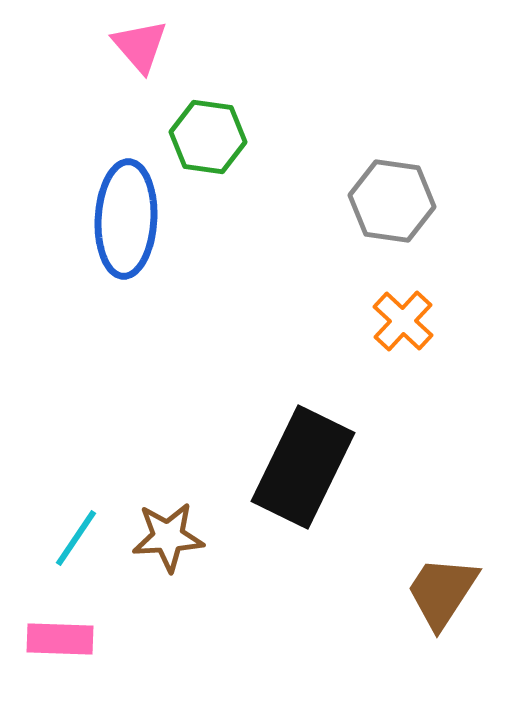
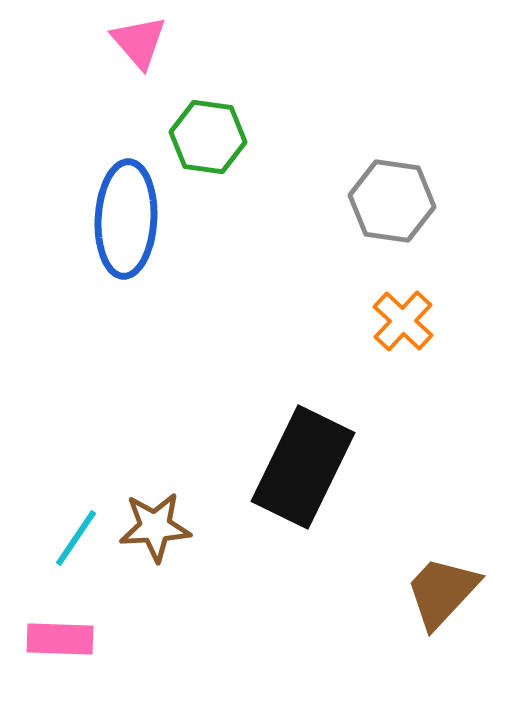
pink triangle: moved 1 px left, 4 px up
brown star: moved 13 px left, 10 px up
brown trapezoid: rotated 10 degrees clockwise
